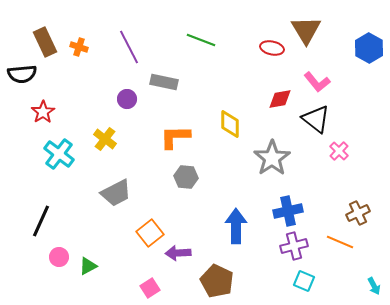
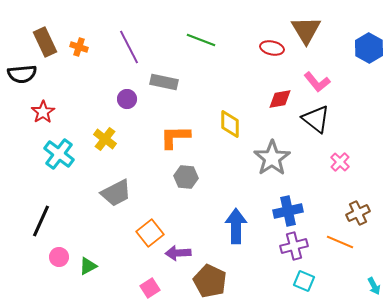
pink cross: moved 1 px right, 11 px down
brown pentagon: moved 7 px left
